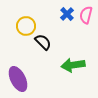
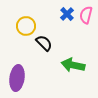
black semicircle: moved 1 px right, 1 px down
green arrow: rotated 20 degrees clockwise
purple ellipse: moved 1 px left, 1 px up; rotated 35 degrees clockwise
